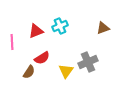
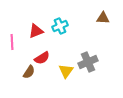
brown triangle: moved 10 px up; rotated 24 degrees clockwise
